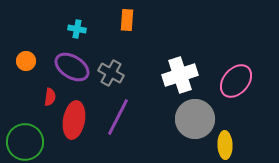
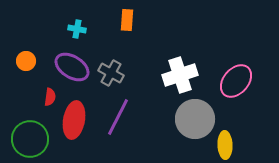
green circle: moved 5 px right, 3 px up
